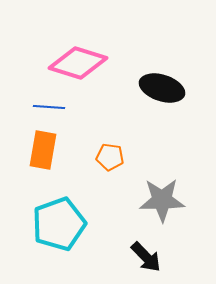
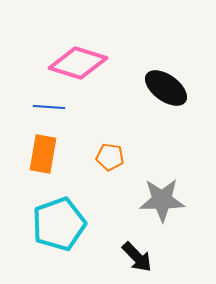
black ellipse: moved 4 px right; rotated 18 degrees clockwise
orange rectangle: moved 4 px down
black arrow: moved 9 px left
